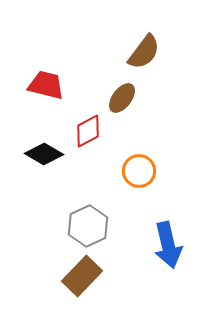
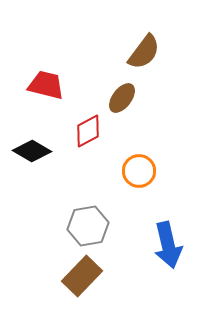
black diamond: moved 12 px left, 3 px up
gray hexagon: rotated 15 degrees clockwise
